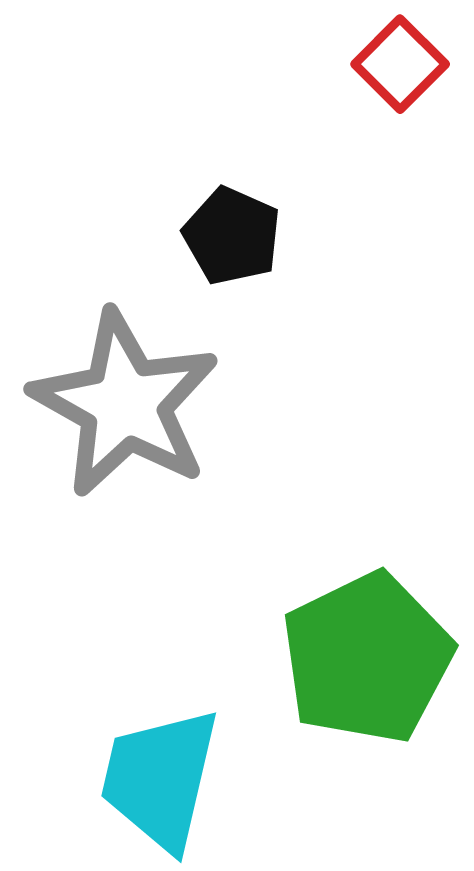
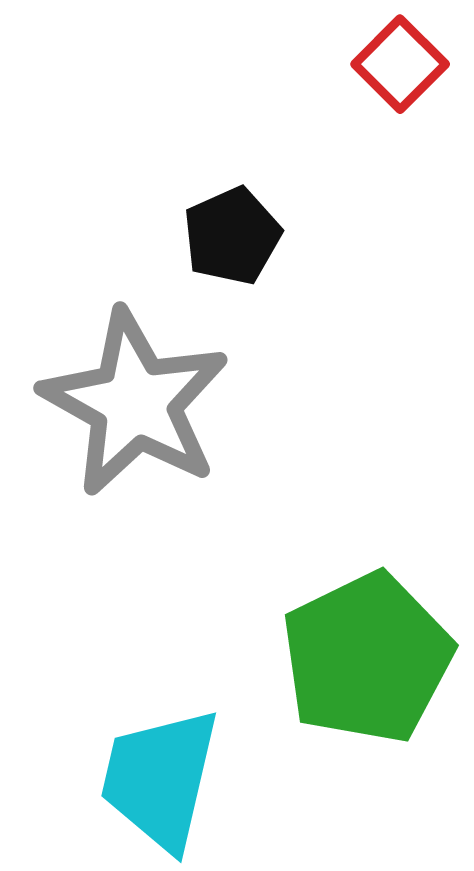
black pentagon: rotated 24 degrees clockwise
gray star: moved 10 px right, 1 px up
